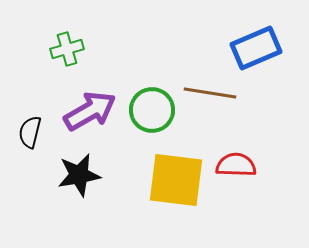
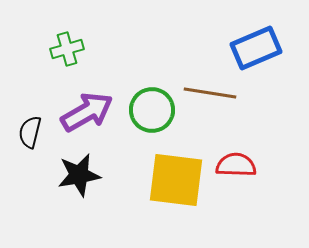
purple arrow: moved 3 px left, 1 px down
